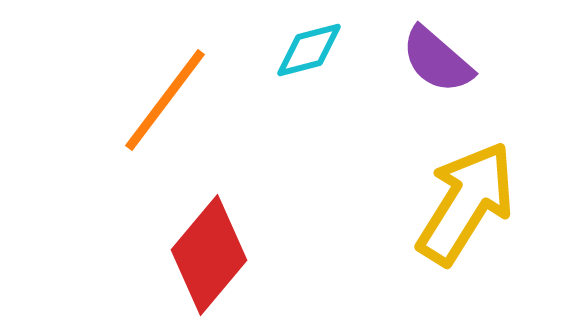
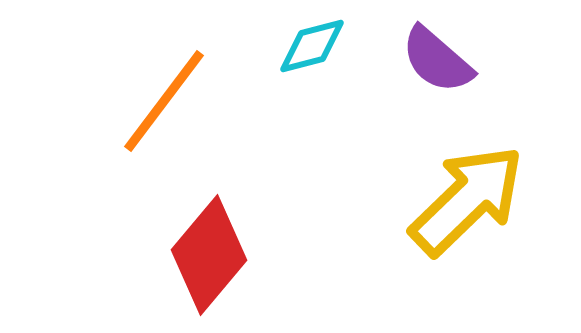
cyan diamond: moved 3 px right, 4 px up
orange line: moved 1 px left, 1 px down
yellow arrow: moved 1 px right, 3 px up; rotated 14 degrees clockwise
